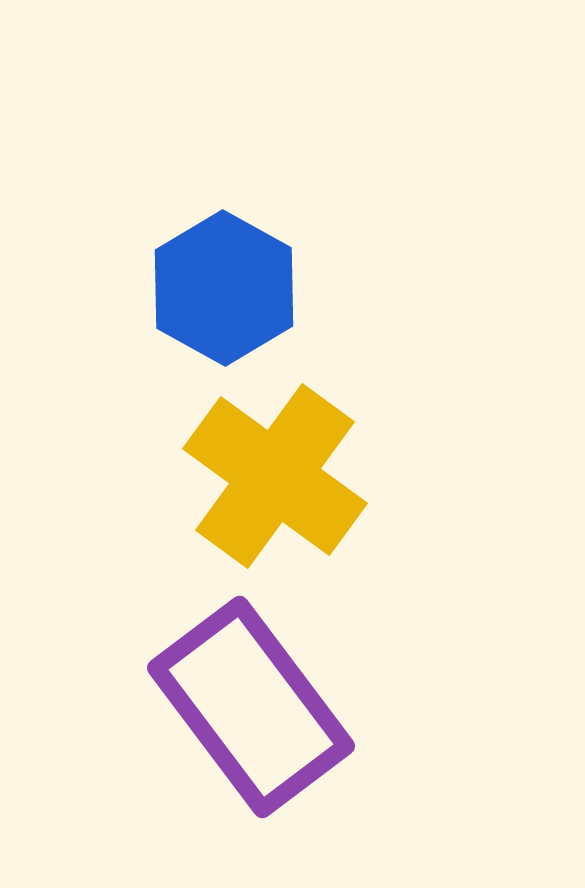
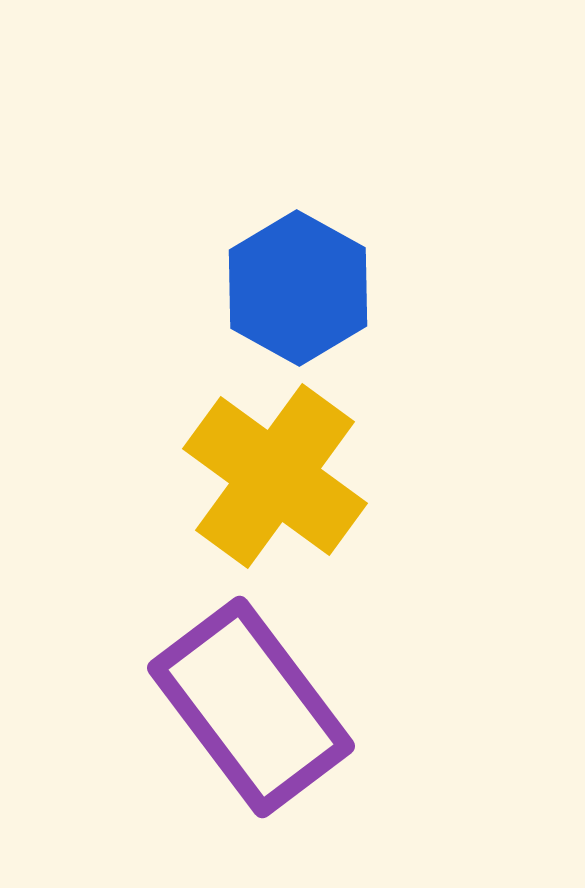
blue hexagon: moved 74 px right
